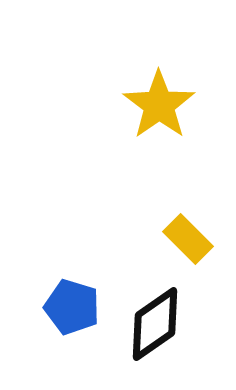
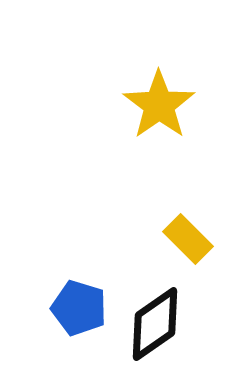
blue pentagon: moved 7 px right, 1 px down
